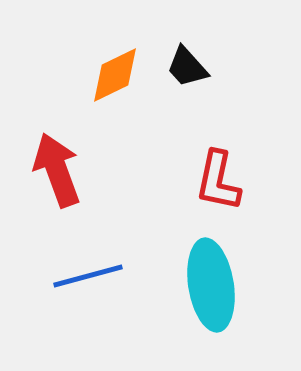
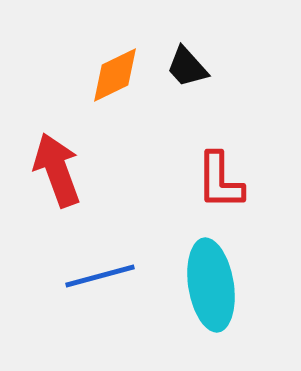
red L-shape: moved 2 px right; rotated 12 degrees counterclockwise
blue line: moved 12 px right
